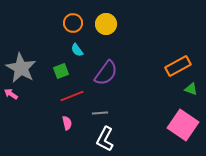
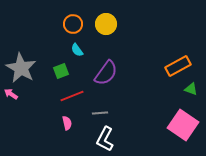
orange circle: moved 1 px down
